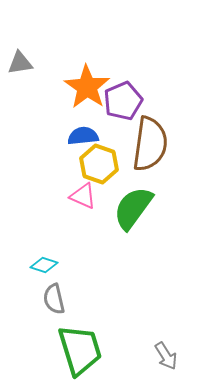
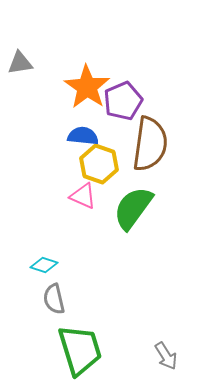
blue semicircle: rotated 12 degrees clockwise
